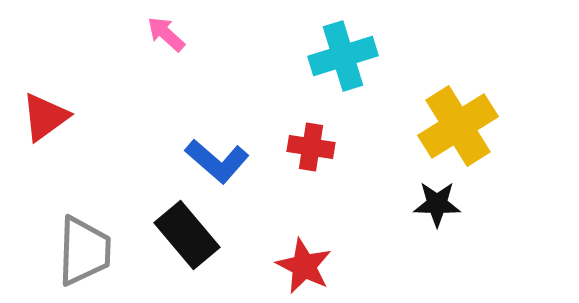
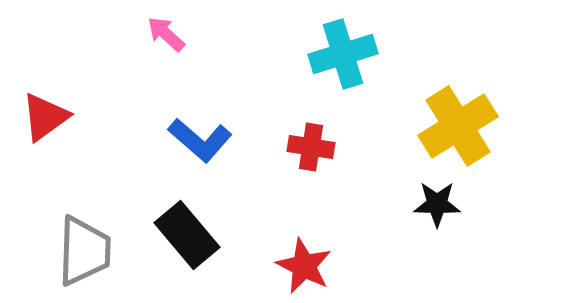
cyan cross: moved 2 px up
blue L-shape: moved 17 px left, 21 px up
